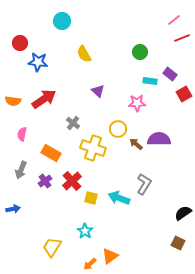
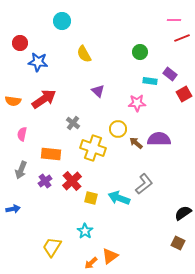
pink line: rotated 40 degrees clockwise
brown arrow: moved 1 px up
orange rectangle: moved 1 px down; rotated 24 degrees counterclockwise
gray L-shape: rotated 20 degrees clockwise
orange arrow: moved 1 px right, 1 px up
